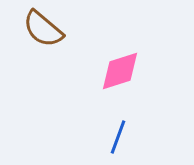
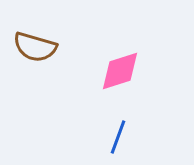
brown semicircle: moved 8 px left, 18 px down; rotated 24 degrees counterclockwise
